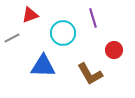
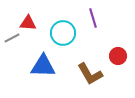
red triangle: moved 2 px left, 8 px down; rotated 24 degrees clockwise
red circle: moved 4 px right, 6 px down
